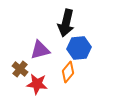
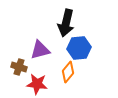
brown cross: moved 1 px left, 2 px up; rotated 21 degrees counterclockwise
